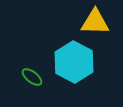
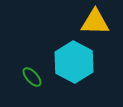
green ellipse: rotated 10 degrees clockwise
